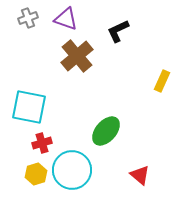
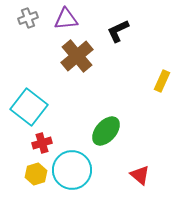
purple triangle: rotated 25 degrees counterclockwise
cyan square: rotated 27 degrees clockwise
